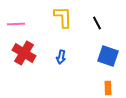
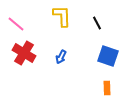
yellow L-shape: moved 1 px left, 1 px up
pink line: rotated 42 degrees clockwise
blue arrow: rotated 16 degrees clockwise
orange rectangle: moved 1 px left
